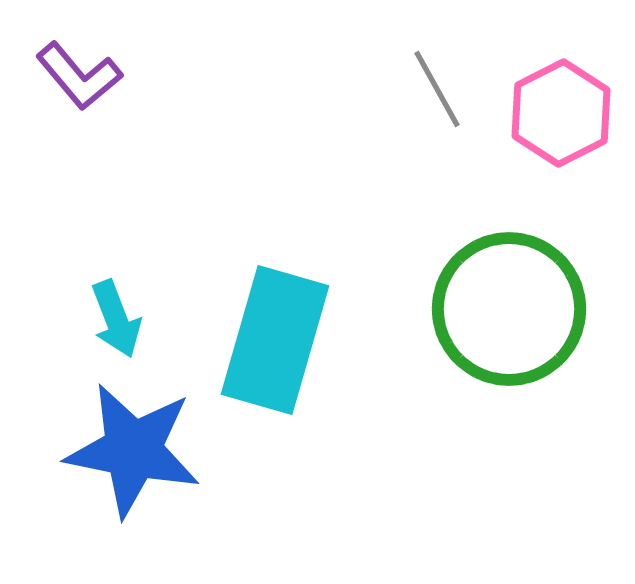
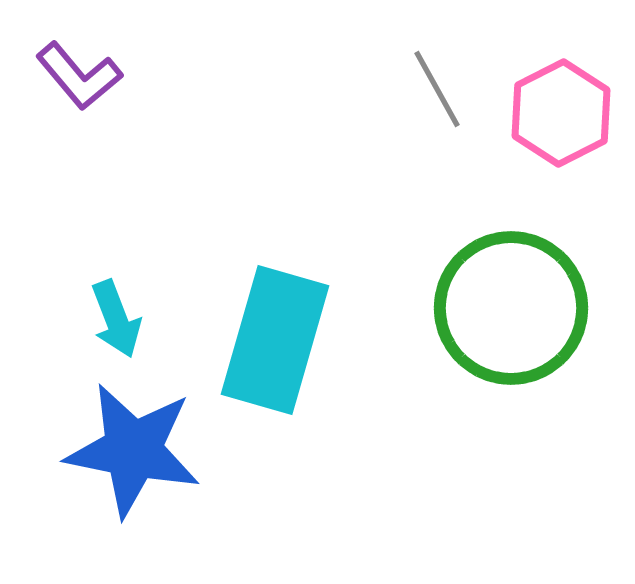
green circle: moved 2 px right, 1 px up
